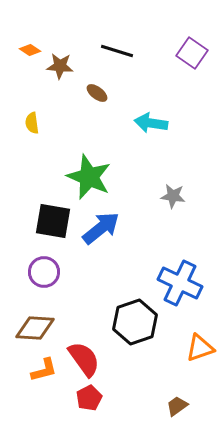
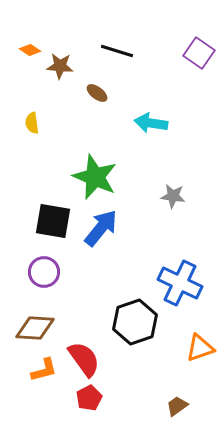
purple square: moved 7 px right
green star: moved 6 px right
blue arrow: rotated 12 degrees counterclockwise
